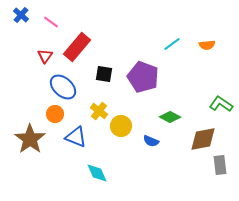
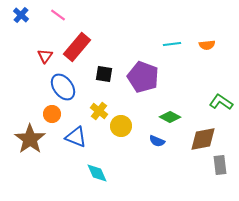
pink line: moved 7 px right, 7 px up
cyan line: rotated 30 degrees clockwise
blue ellipse: rotated 12 degrees clockwise
green L-shape: moved 2 px up
orange circle: moved 3 px left
blue semicircle: moved 6 px right
